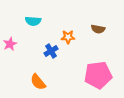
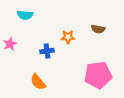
cyan semicircle: moved 8 px left, 6 px up
blue cross: moved 4 px left; rotated 24 degrees clockwise
